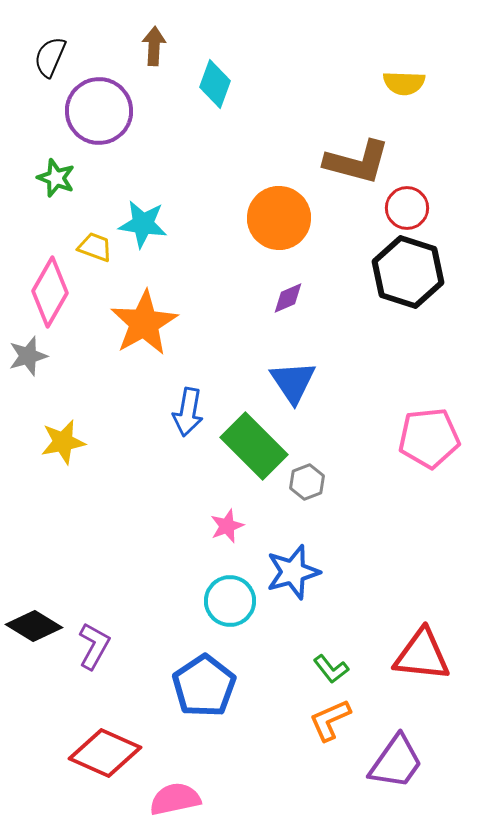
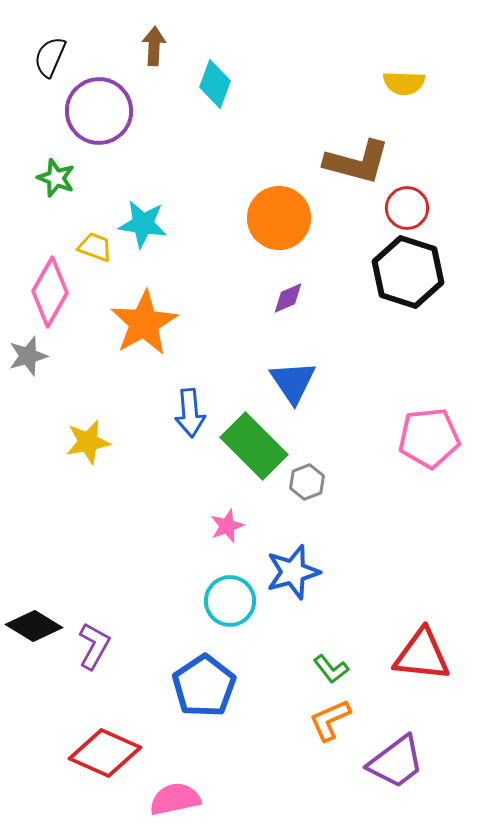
blue arrow: moved 2 px right, 1 px down; rotated 15 degrees counterclockwise
yellow star: moved 25 px right
purple trapezoid: rotated 18 degrees clockwise
